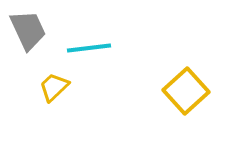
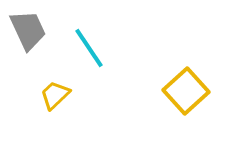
cyan line: rotated 63 degrees clockwise
yellow trapezoid: moved 1 px right, 8 px down
